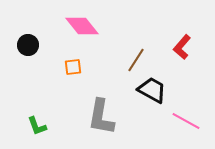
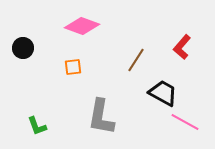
pink diamond: rotated 32 degrees counterclockwise
black circle: moved 5 px left, 3 px down
black trapezoid: moved 11 px right, 3 px down
pink line: moved 1 px left, 1 px down
